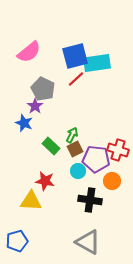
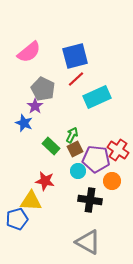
cyan rectangle: moved 34 px down; rotated 16 degrees counterclockwise
red cross: rotated 15 degrees clockwise
blue pentagon: moved 22 px up
